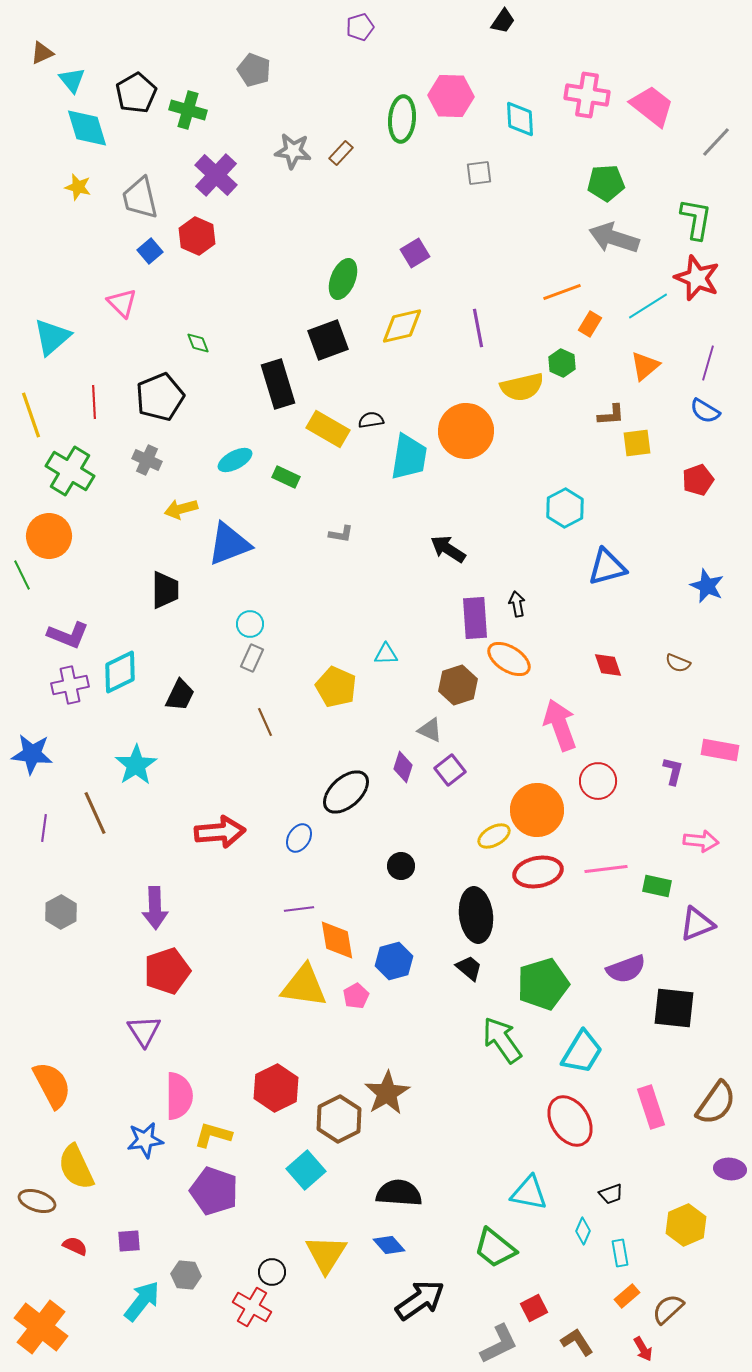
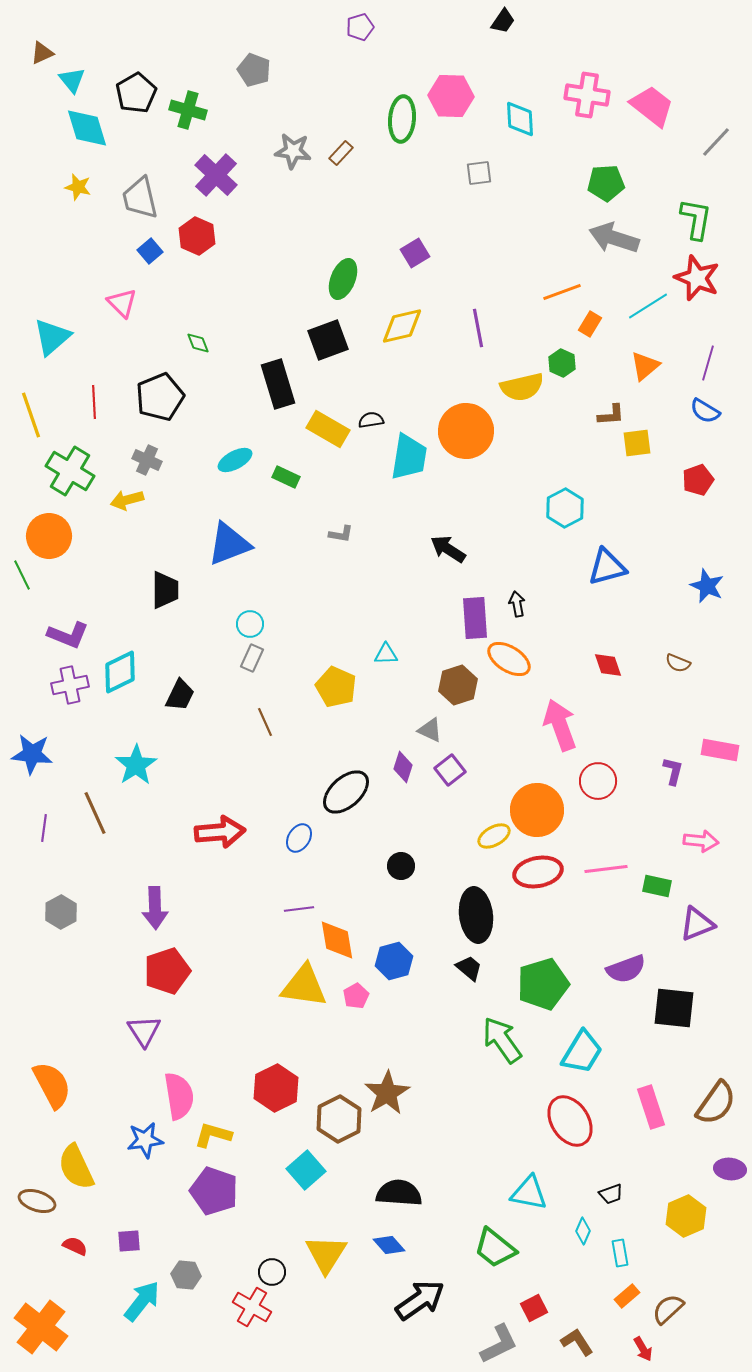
yellow arrow at (181, 509): moved 54 px left, 9 px up
pink semicircle at (179, 1096): rotated 9 degrees counterclockwise
yellow hexagon at (686, 1225): moved 9 px up
